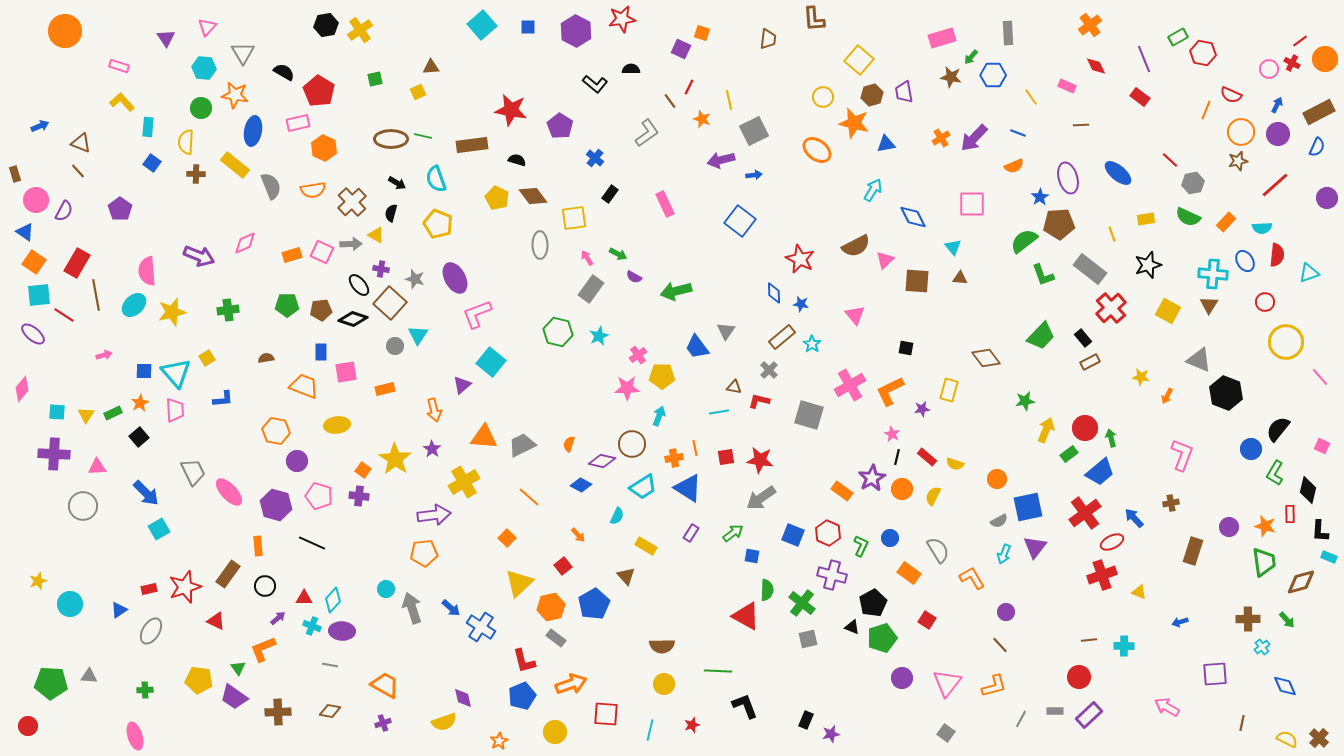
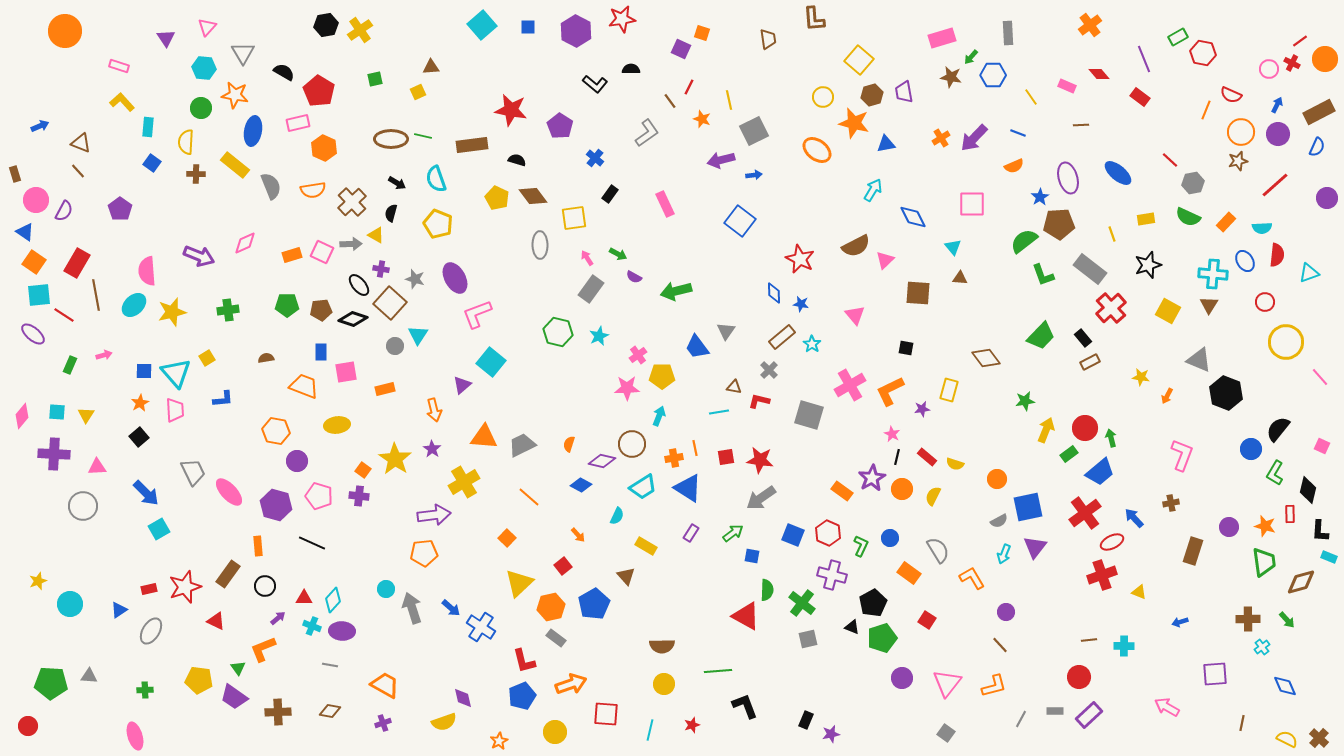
brown trapezoid at (768, 39): rotated 15 degrees counterclockwise
red diamond at (1096, 66): moved 3 px right, 8 px down; rotated 15 degrees counterclockwise
brown square at (917, 281): moved 1 px right, 12 px down
pink diamond at (22, 389): moved 27 px down
green rectangle at (113, 413): moved 43 px left, 48 px up; rotated 42 degrees counterclockwise
green line at (718, 671): rotated 8 degrees counterclockwise
